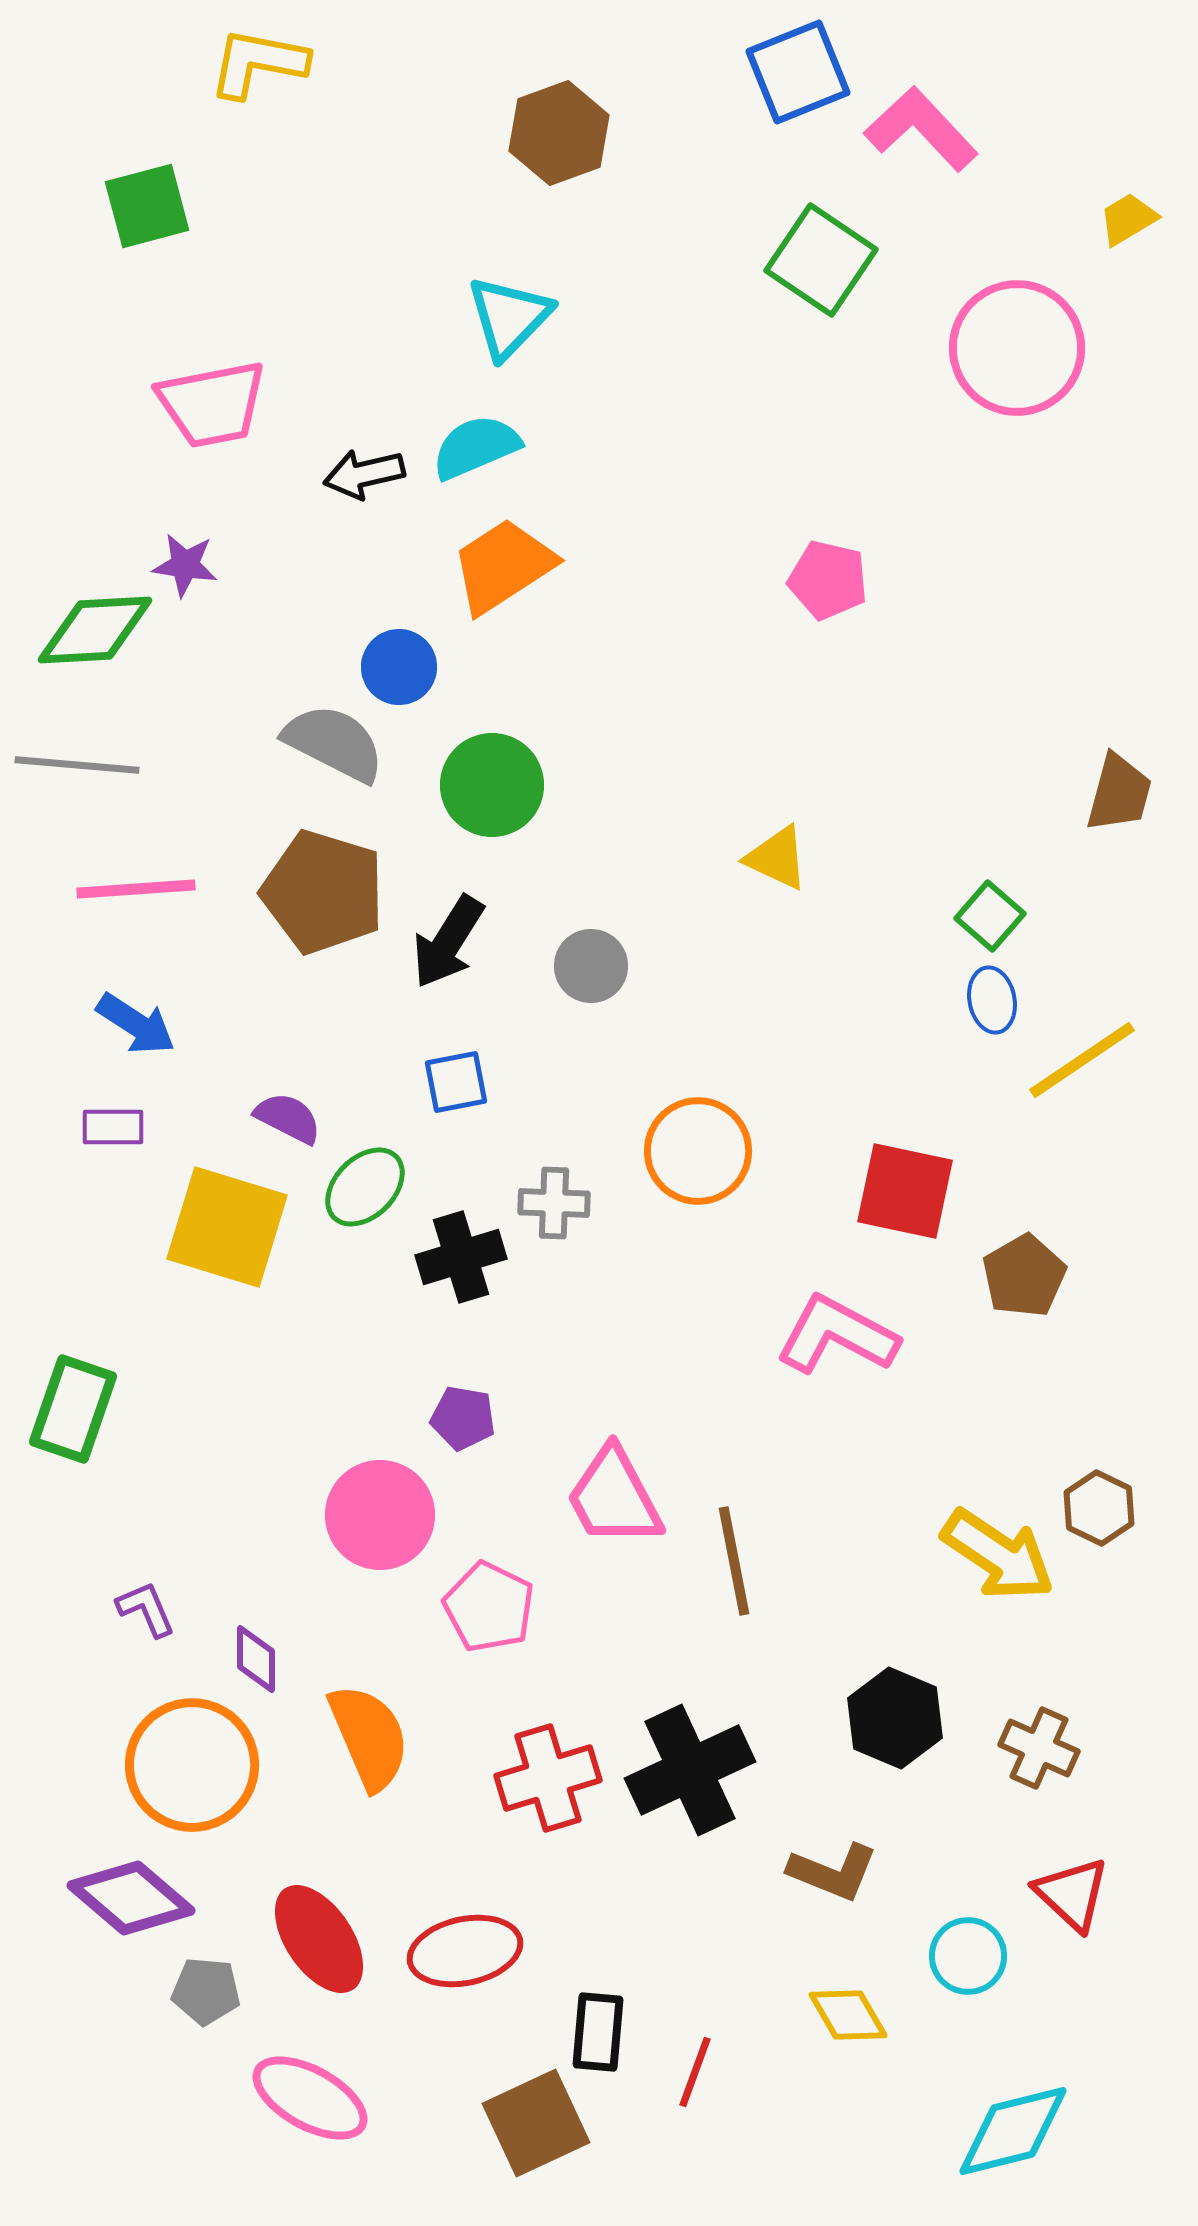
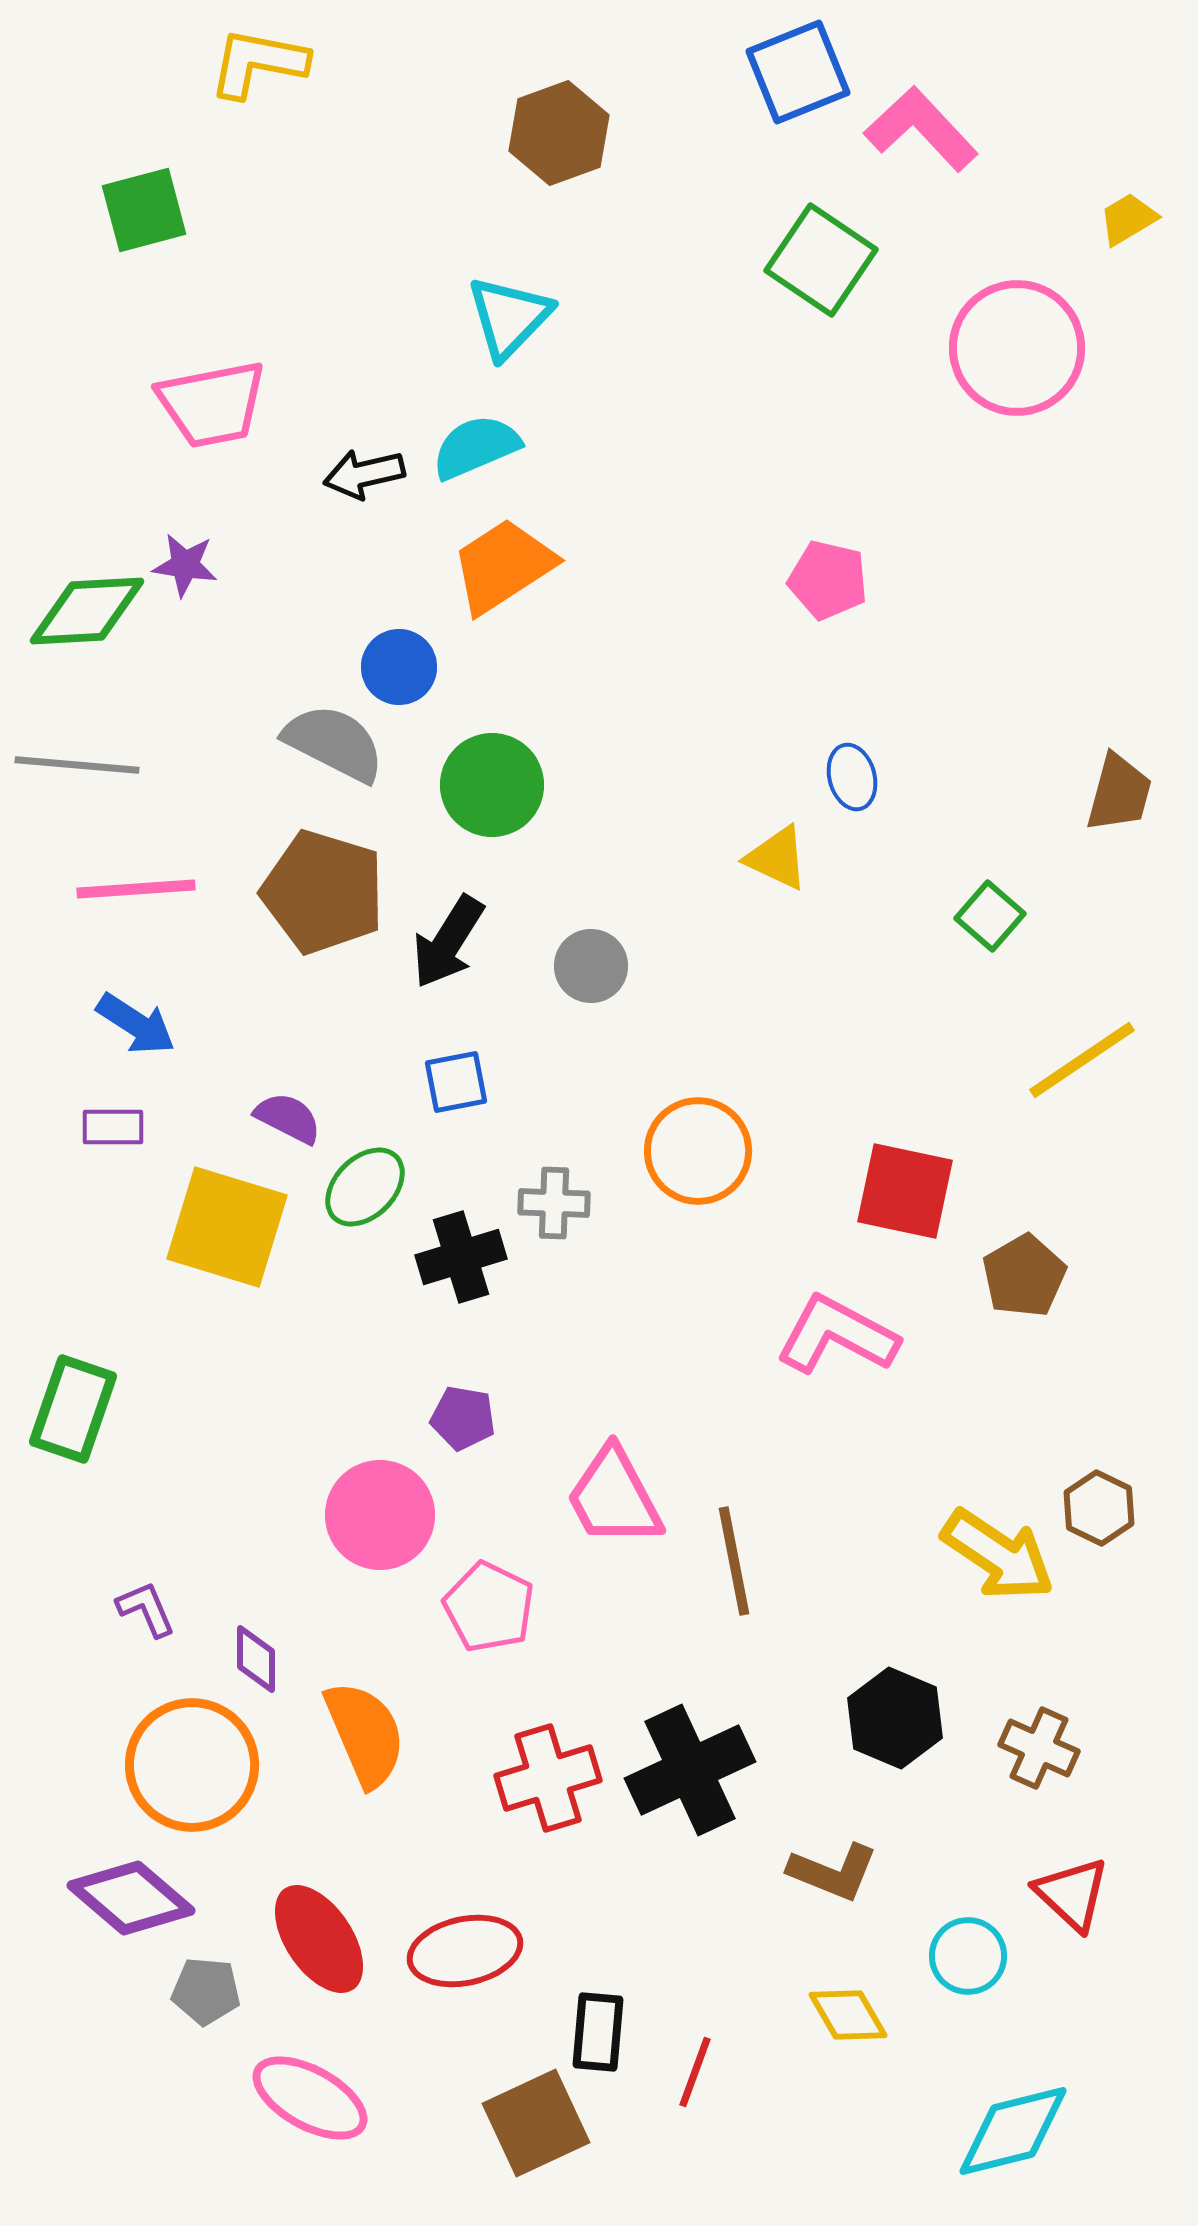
green square at (147, 206): moved 3 px left, 4 px down
green diamond at (95, 630): moved 8 px left, 19 px up
blue ellipse at (992, 1000): moved 140 px left, 223 px up; rotated 4 degrees counterclockwise
orange semicircle at (369, 1737): moved 4 px left, 3 px up
